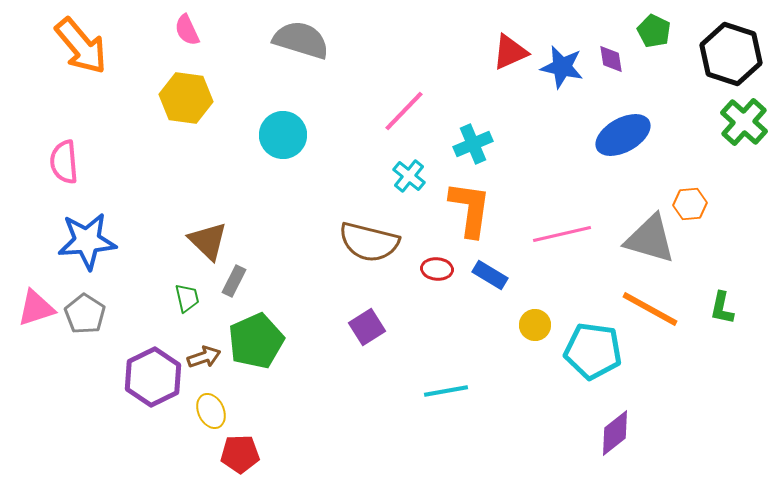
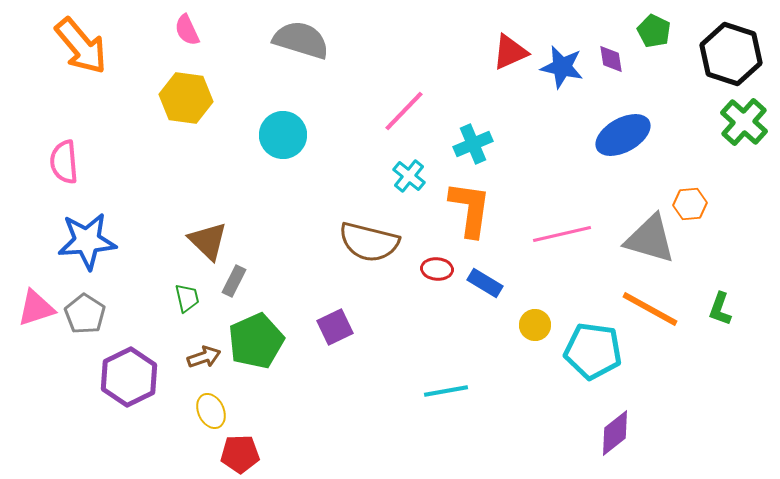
blue rectangle at (490, 275): moved 5 px left, 8 px down
green L-shape at (722, 308): moved 2 px left, 1 px down; rotated 8 degrees clockwise
purple square at (367, 327): moved 32 px left; rotated 6 degrees clockwise
purple hexagon at (153, 377): moved 24 px left
